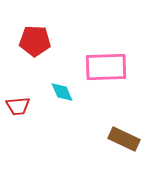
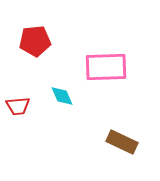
red pentagon: rotated 8 degrees counterclockwise
cyan diamond: moved 4 px down
brown rectangle: moved 2 px left, 3 px down
